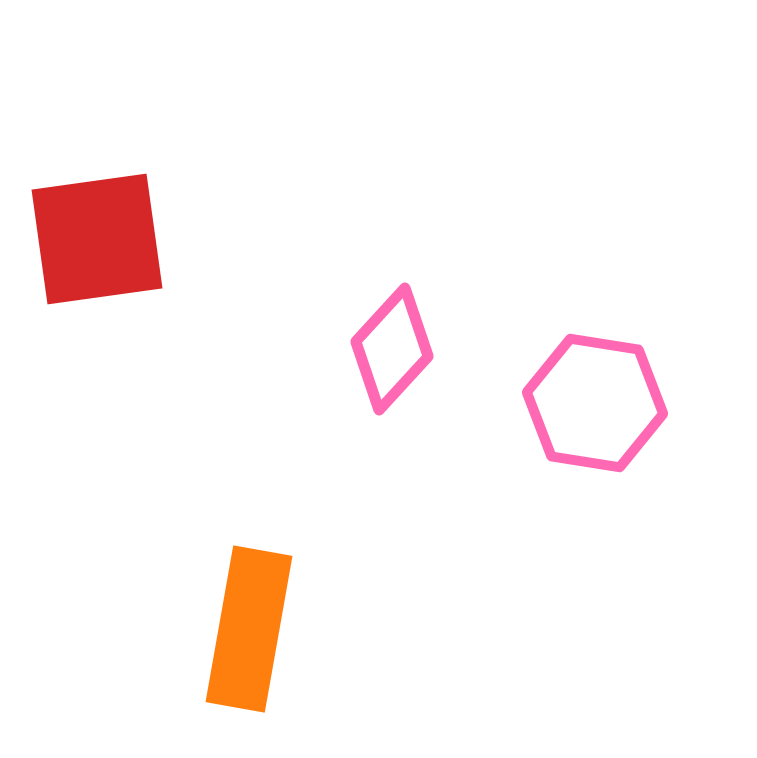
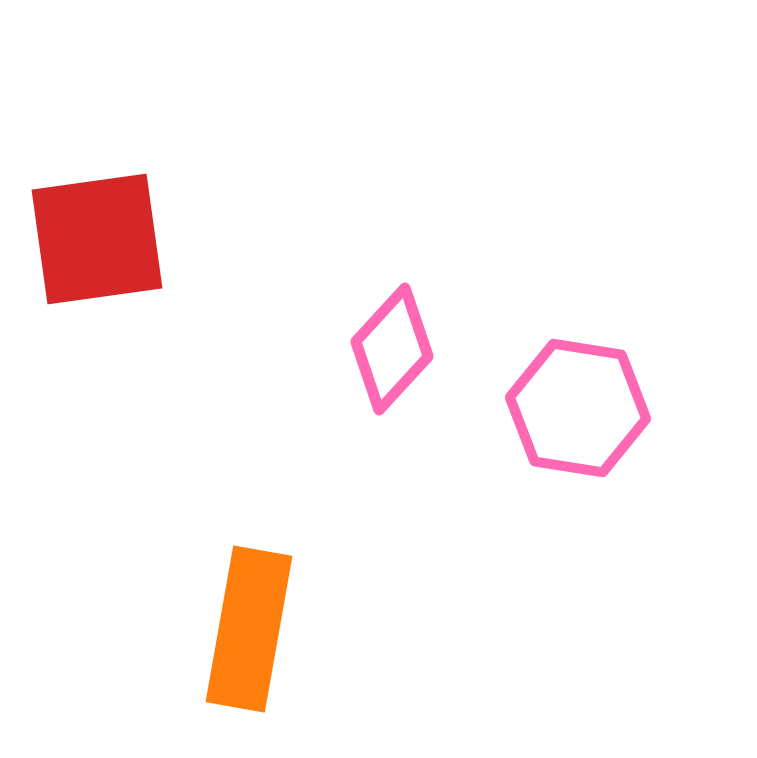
pink hexagon: moved 17 px left, 5 px down
